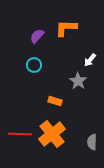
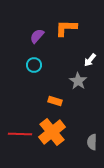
orange cross: moved 2 px up
